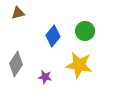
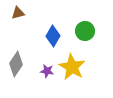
blue diamond: rotated 10 degrees counterclockwise
yellow star: moved 7 px left, 2 px down; rotated 20 degrees clockwise
purple star: moved 2 px right, 6 px up
